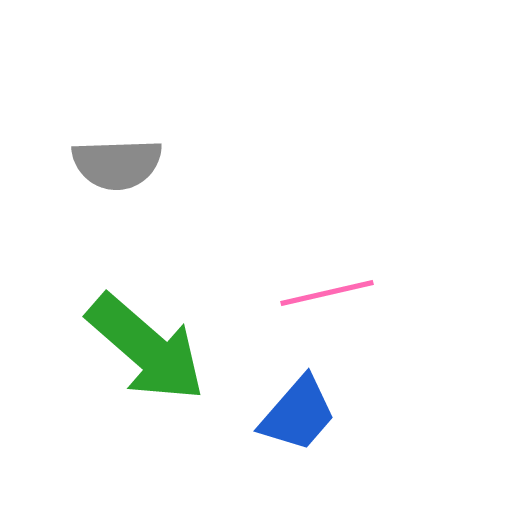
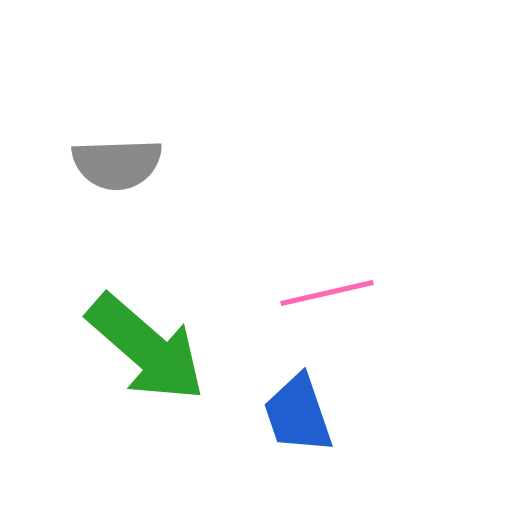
blue trapezoid: rotated 120 degrees clockwise
